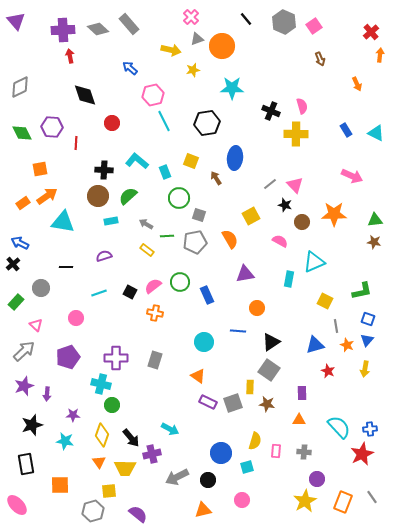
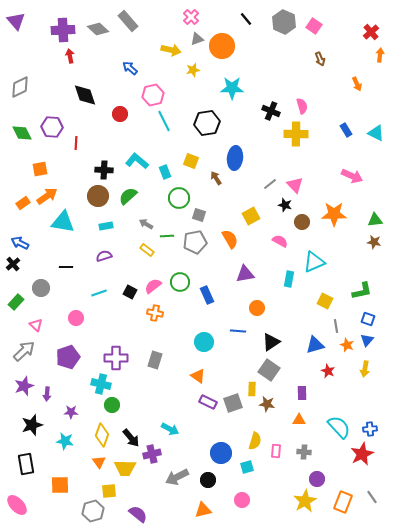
gray rectangle at (129, 24): moved 1 px left, 3 px up
pink square at (314, 26): rotated 21 degrees counterclockwise
red circle at (112, 123): moved 8 px right, 9 px up
cyan rectangle at (111, 221): moved 5 px left, 5 px down
yellow rectangle at (250, 387): moved 2 px right, 2 px down
purple star at (73, 415): moved 2 px left, 3 px up
